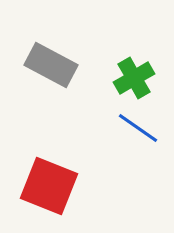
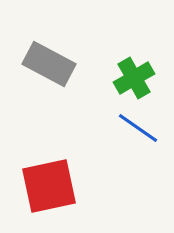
gray rectangle: moved 2 px left, 1 px up
red square: rotated 34 degrees counterclockwise
